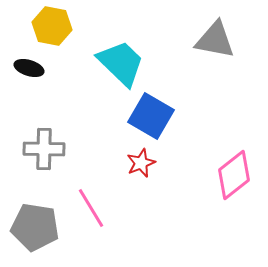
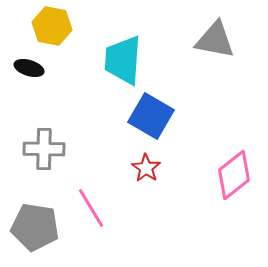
cyan trapezoid: moved 2 px right, 3 px up; rotated 130 degrees counterclockwise
red star: moved 5 px right, 5 px down; rotated 16 degrees counterclockwise
